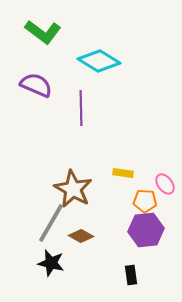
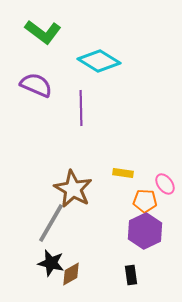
purple hexagon: moved 1 px left, 1 px down; rotated 20 degrees counterclockwise
brown diamond: moved 10 px left, 38 px down; rotated 60 degrees counterclockwise
